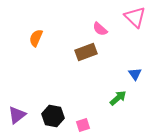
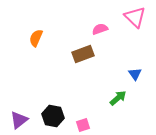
pink semicircle: rotated 119 degrees clockwise
brown rectangle: moved 3 px left, 2 px down
purple triangle: moved 2 px right, 5 px down
